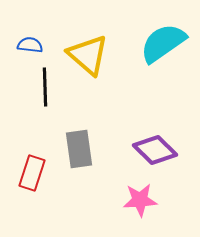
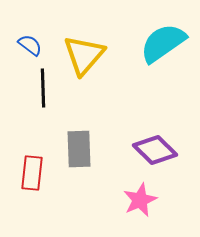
blue semicircle: rotated 30 degrees clockwise
yellow triangle: moved 4 px left; rotated 30 degrees clockwise
black line: moved 2 px left, 1 px down
gray rectangle: rotated 6 degrees clockwise
red rectangle: rotated 12 degrees counterclockwise
pink star: rotated 20 degrees counterclockwise
